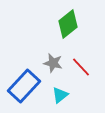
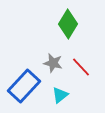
green diamond: rotated 20 degrees counterclockwise
